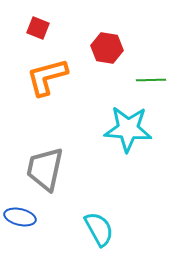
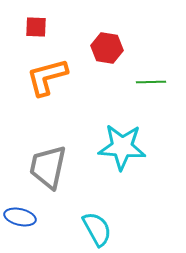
red square: moved 2 px left, 1 px up; rotated 20 degrees counterclockwise
green line: moved 2 px down
cyan star: moved 6 px left, 18 px down
gray trapezoid: moved 3 px right, 2 px up
cyan semicircle: moved 2 px left
